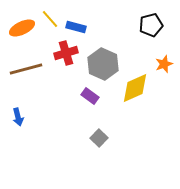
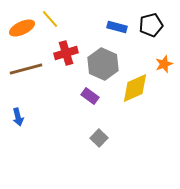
blue rectangle: moved 41 px right
